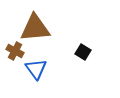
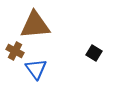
brown triangle: moved 3 px up
black square: moved 11 px right, 1 px down
